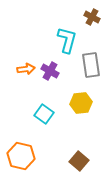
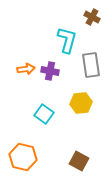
purple cross: rotated 18 degrees counterclockwise
orange hexagon: moved 2 px right, 1 px down
brown square: rotated 12 degrees counterclockwise
